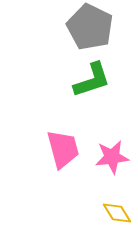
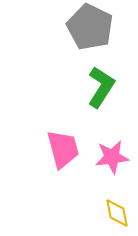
green L-shape: moved 9 px right, 7 px down; rotated 39 degrees counterclockwise
yellow diamond: rotated 20 degrees clockwise
